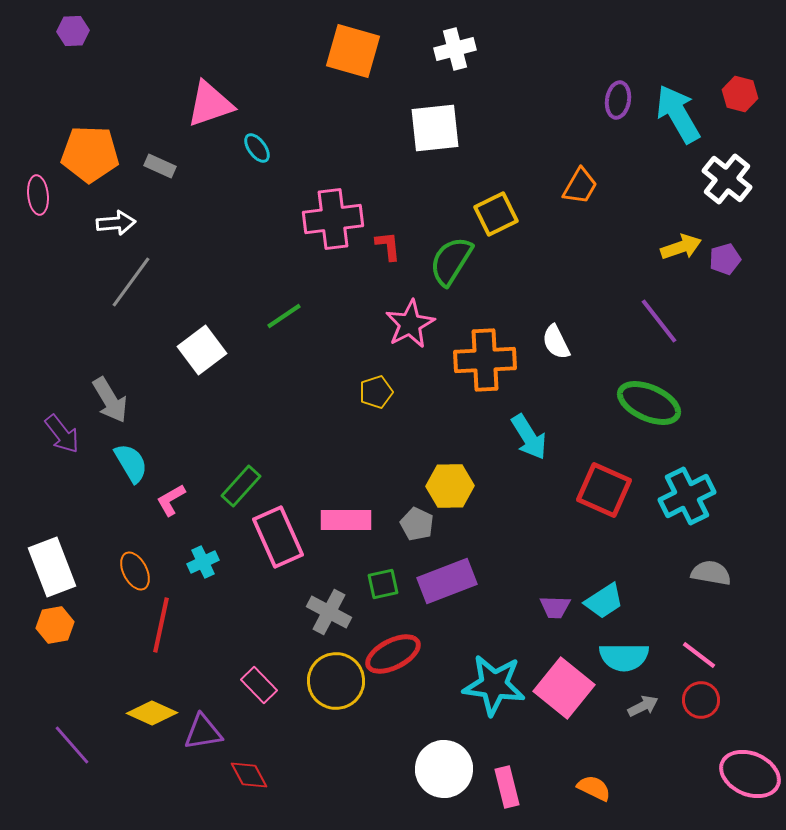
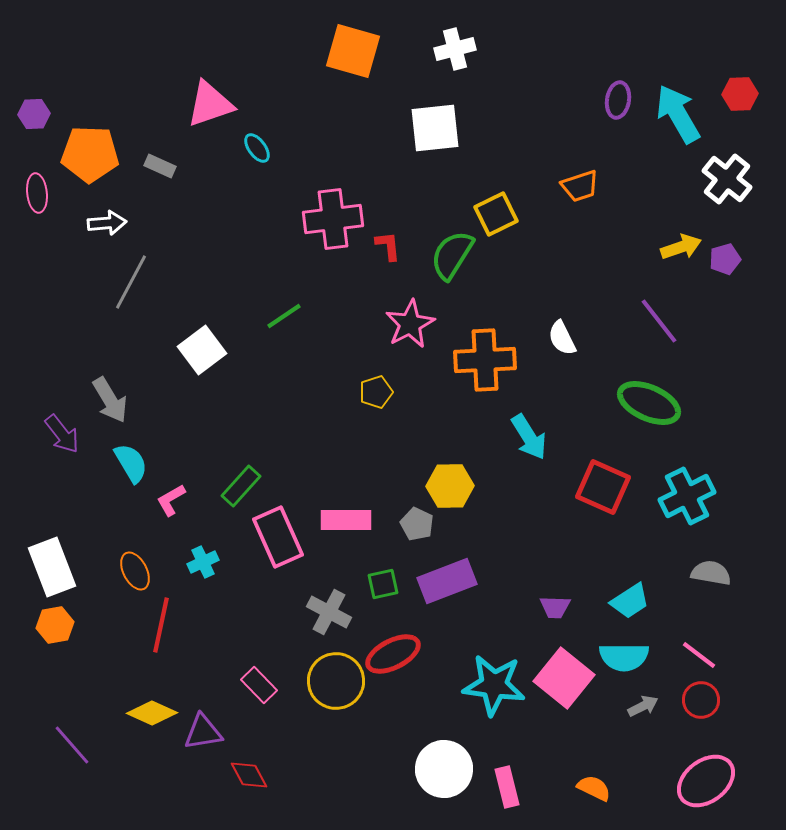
purple hexagon at (73, 31): moved 39 px left, 83 px down
red hexagon at (740, 94): rotated 16 degrees counterclockwise
orange trapezoid at (580, 186): rotated 42 degrees clockwise
pink ellipse at (38, 195): moved 1 px left, 2 px up
white arrow at (116, 223): moved 9 px left
green semicircle at (451, 261): moved 1 px right, 6 px up
gray line at (131, 282): rotated 8 degrees counterclockwise
white semicircle at (556, 342): moved 6 px right, 4 px up
red square at (604, 490): moved 1 px left, 3 px up
cyan trapezoid at (604, 601): moved 26 px right
pink square at (564, 688): moved 10 px up
pink ellipse at (750, 774): moved 44 px left, 7 px down; rotated 60 degrees counterclockwise
